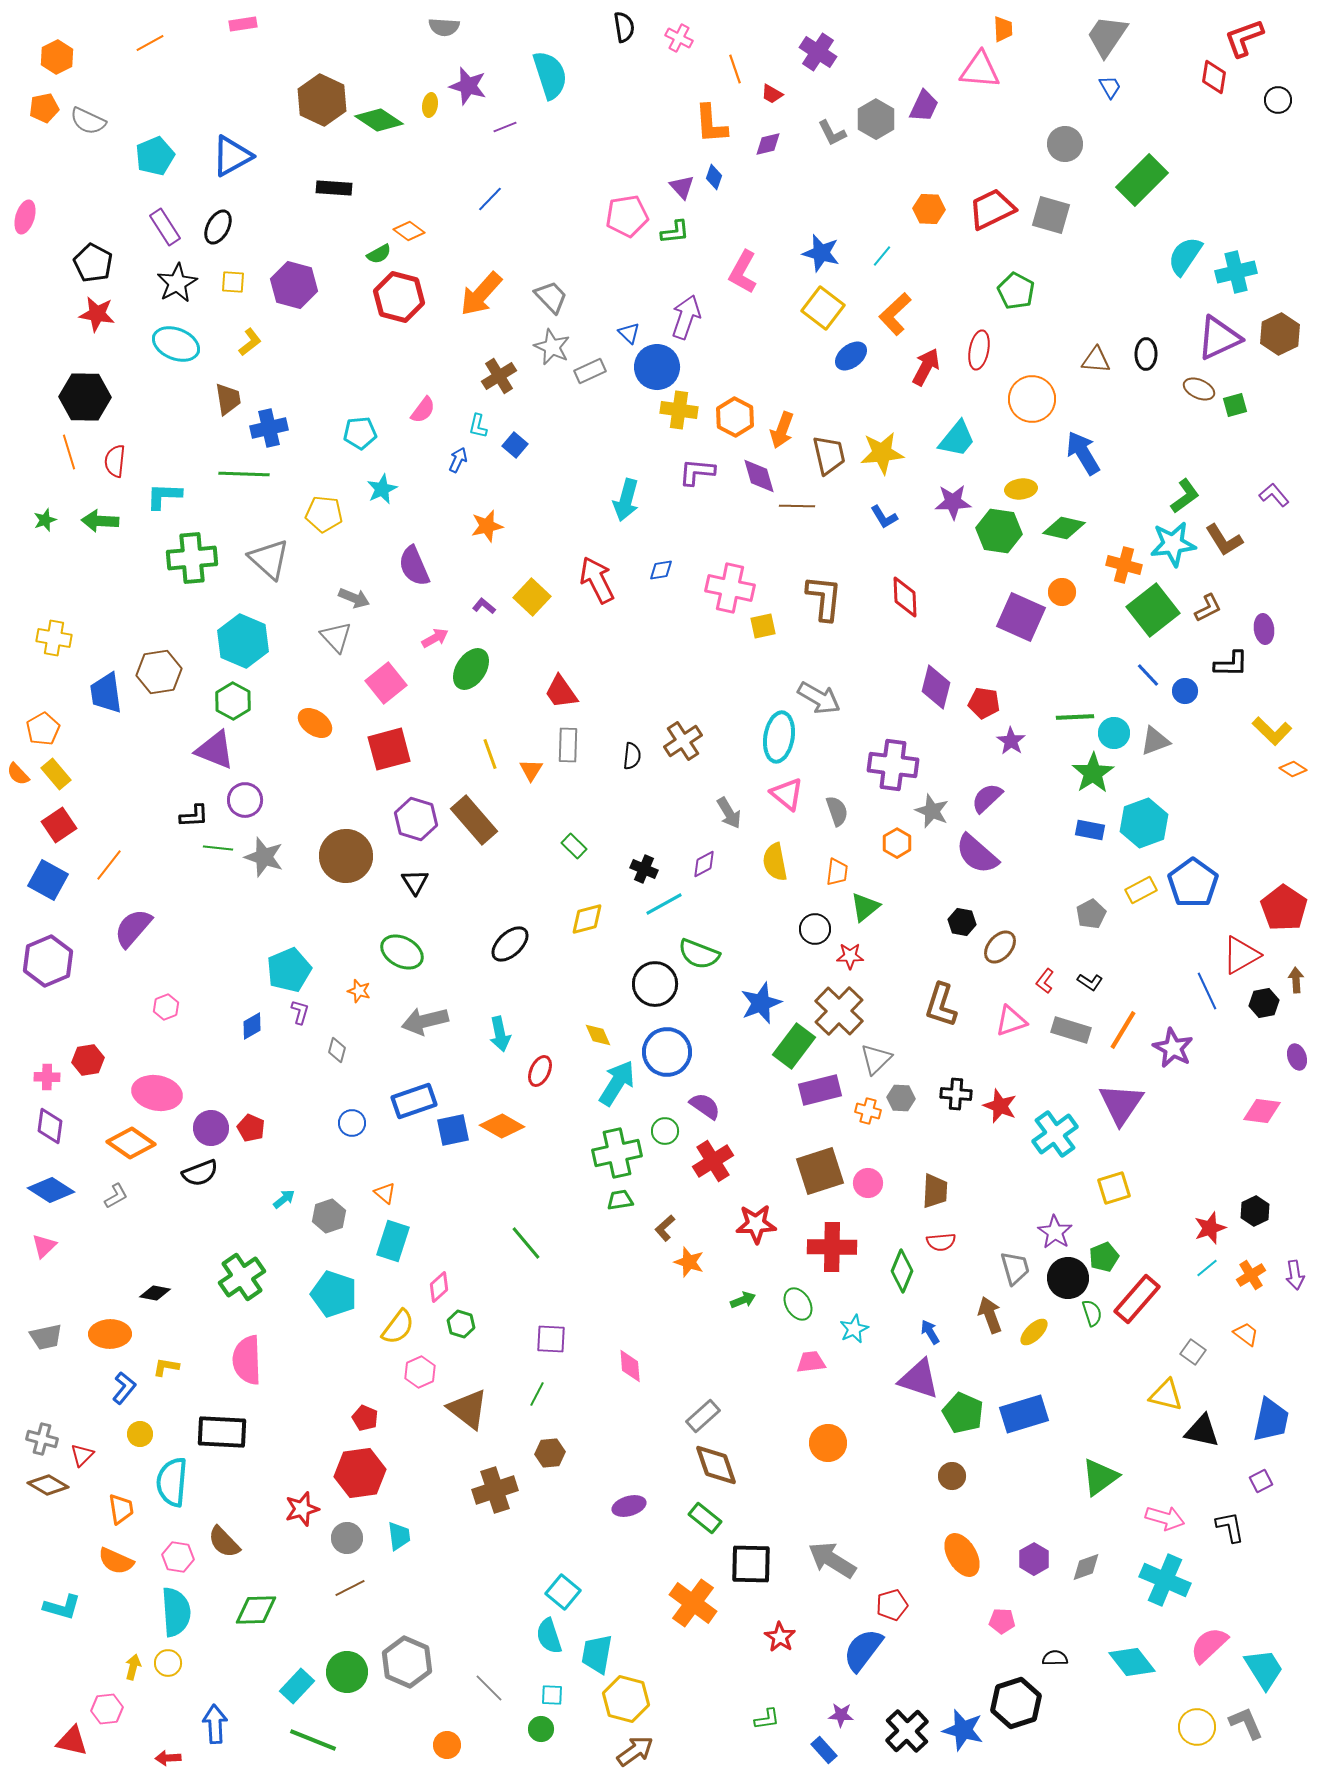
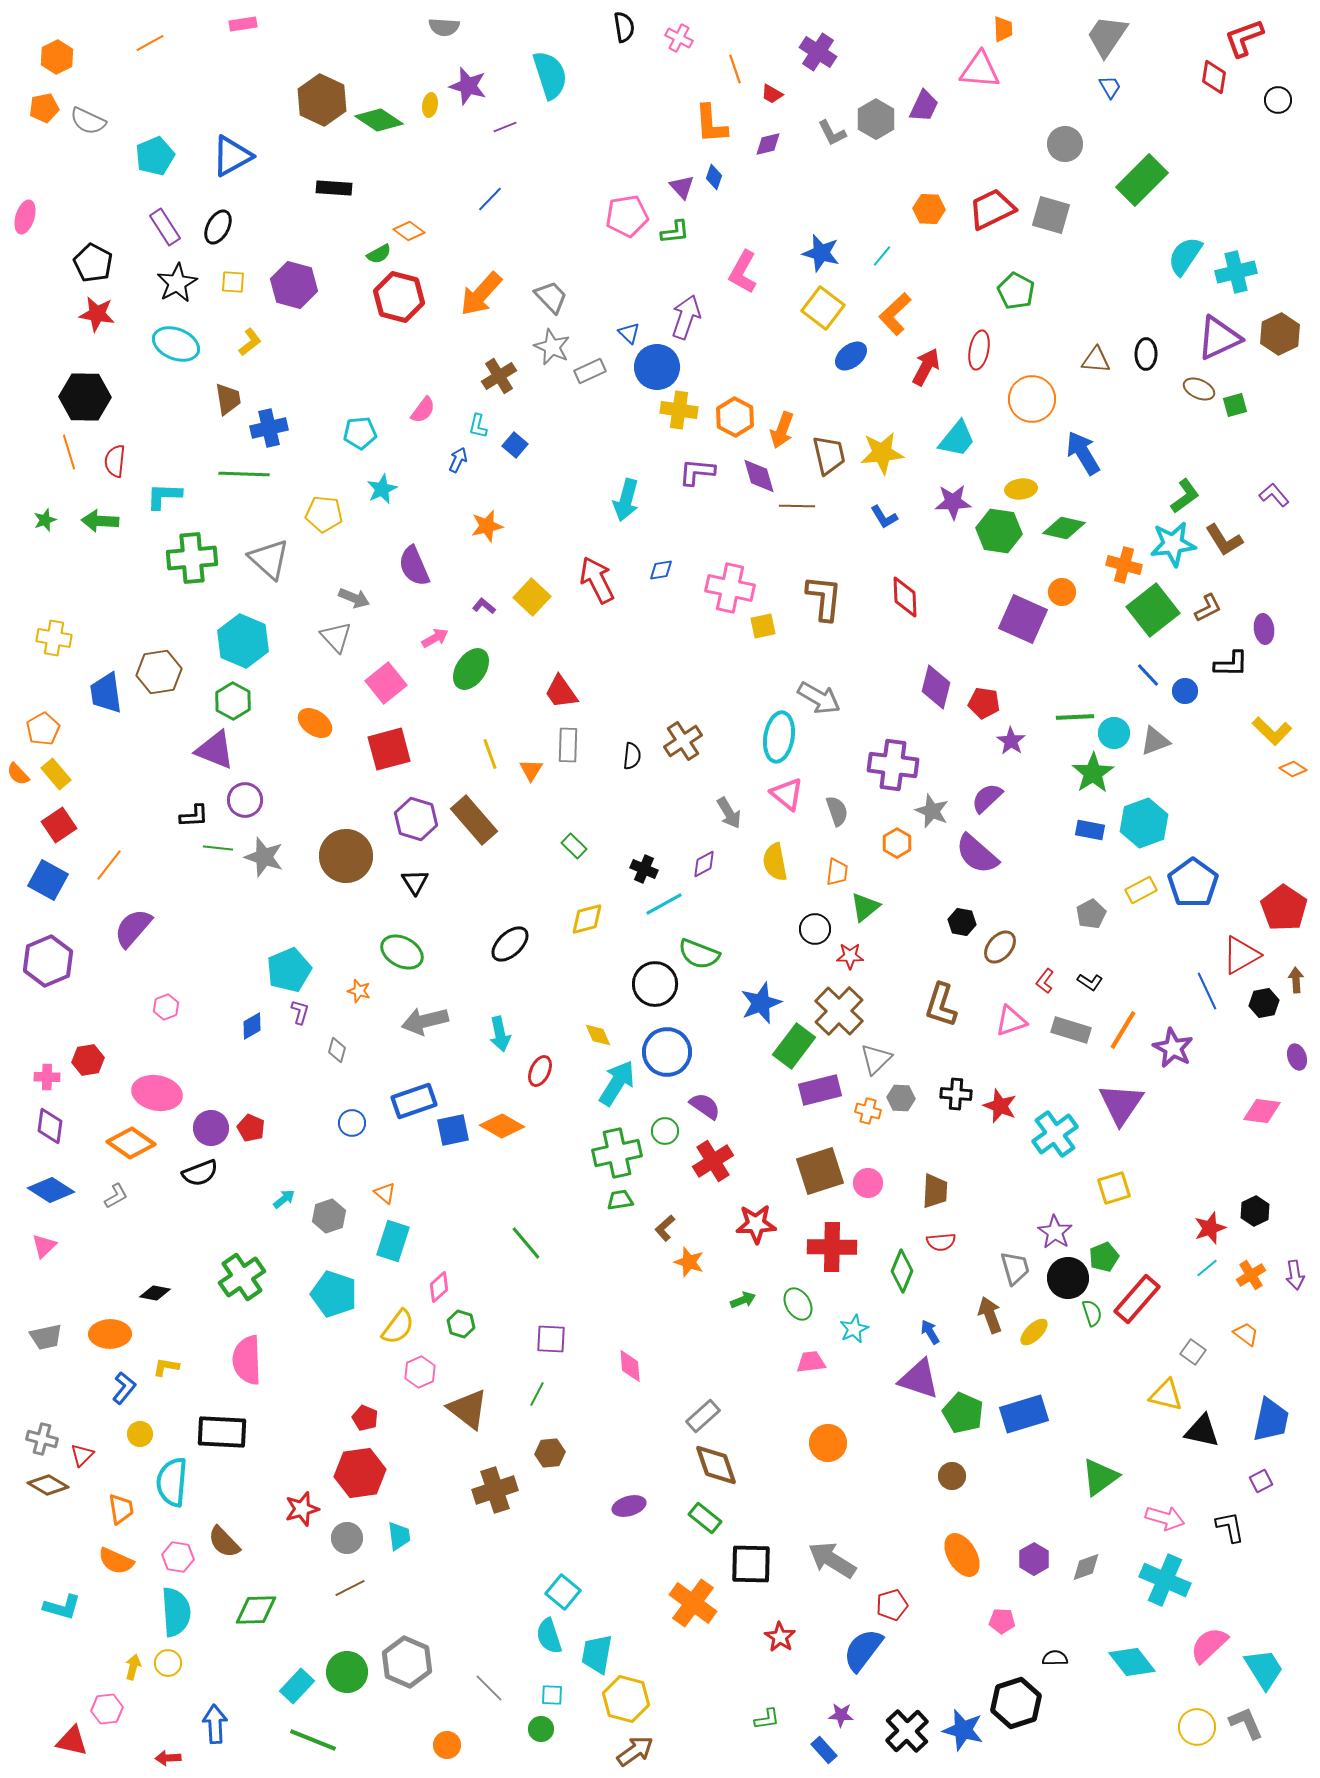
purple square at (1021, 617): moved 2 px right, 2 px down
